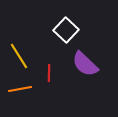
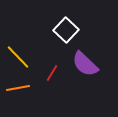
yellow line: moved 1 px left, 1 px down; rotated 12 degrees counterclockwise
red line: moved 3 px right; rotated 30 degrees clockwise
orange line: moved 2 px left, 1 px up
